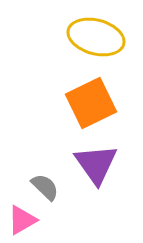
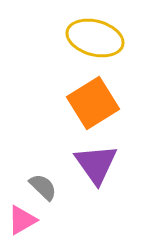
yellow ellipse: moved 1 px left, 1 px down
orange square: moved 2 px right; rotated 6 degrees counterclockwise
gray semicircle: moved 2 px left
